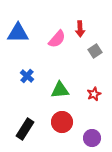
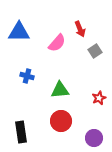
red arrow: rotated 21 degrees counterclockwise
blue triangle: moved 1 px right, 1 px up
pink semicircle: moved 4 px down
blue cross: rotated 24 degrees counterclockwise
red star: moved 5 px right, 4 px down
red circle: moved 1 px left, 1 px up
black rectangle: moved 4 px left, 3 px down; rotated 40 degrees counterclockwise
purple circle: moved 2 px right
